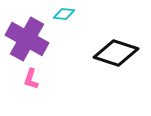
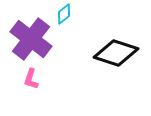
cyan diamond: rotated 45 degrees counterclockwise
purple cross: moved 4 px right; rotated 9 degrees clockwise
